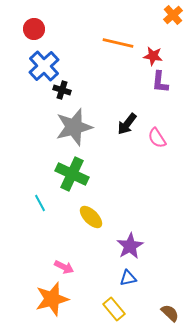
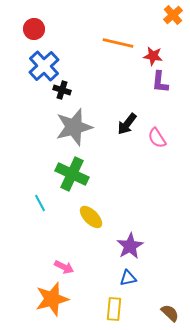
yellow rectangle: rotated 45 degrees clockwise
